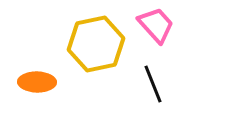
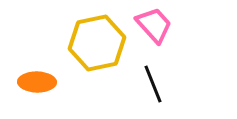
pink trapezoid: moved 2 px left
yellow hexagon: moved 1 px right, 1 px up
